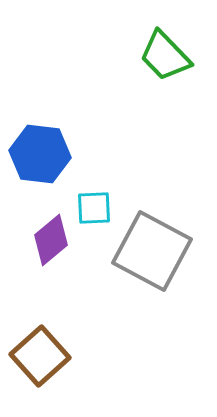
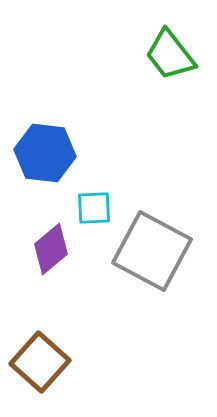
green trapezoid: moved 5 px right, 1 px up; rotated 6 degrees clockwise
blue hexagon: moved 5 px right, 1 px up
purple diamond: moved 9 px down
brown square: moved 6 px down; rotated 6 degrees counterclockwise
